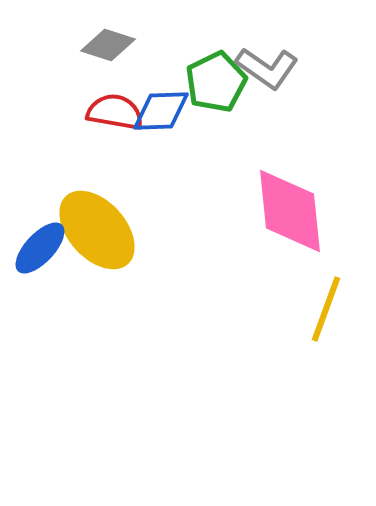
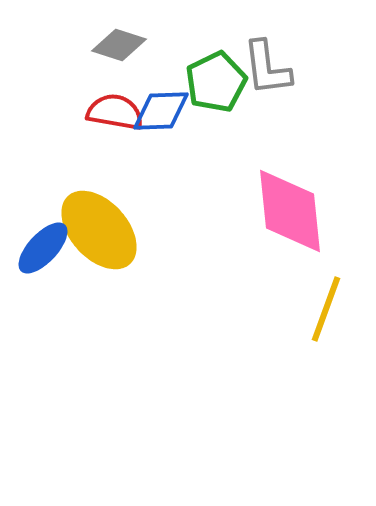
gray diamond: moved 11 px right
gray L-shape: rotated 48 degrees clockwise
yellow ellipse: moved 2 px right
blue ellipse: moved 3 px right
